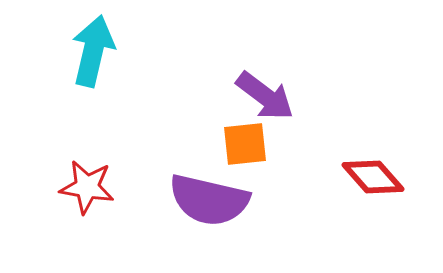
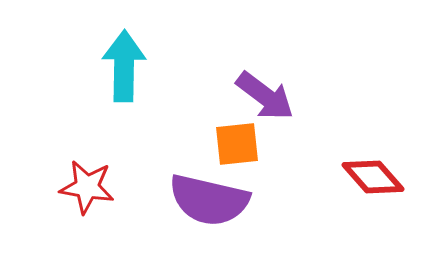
cyan arrow: moved 31 px right, 15 px down; rotated 12 degrees counterclockwise
orange square: moved 8 px left
